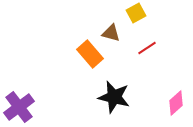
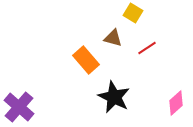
yellow square: moved 3 px left; rotated 30 degrees counterclockwise
brown triangle: moved 2 px right, 5 px down
orange rectangle: moved 4 px left, 6 px down
black star: rotated 12 degrees clockwise
purple cross: rotated 12 degrees counterclockwise
